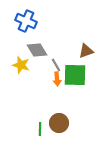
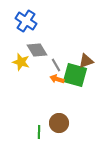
blue cross: rotated 10 degrees clockwise
brown triangle: moved 10 px down
yellow star: moved 3 px up
green square: rotated 15 degrees clockwise
orange arrow: rotated 112 degrees clockwise
green line: moved 1 px left, 3 px down
